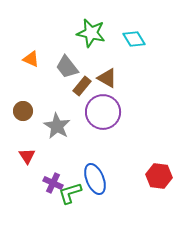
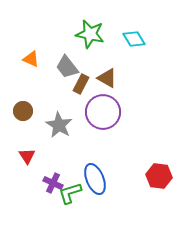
green star: moved 1 px left, 1 px down
brown rectangle: moved 1 px left, 2 px up; rotated 12 degrees counterclockwise
gray star: moved 2 px right, 1 px up
